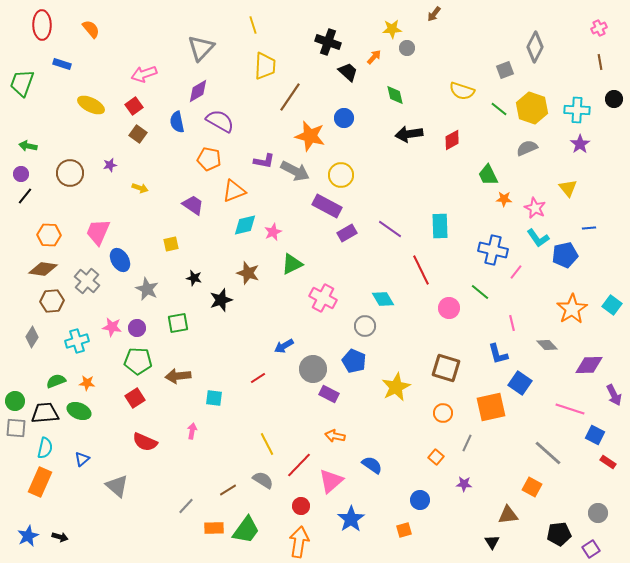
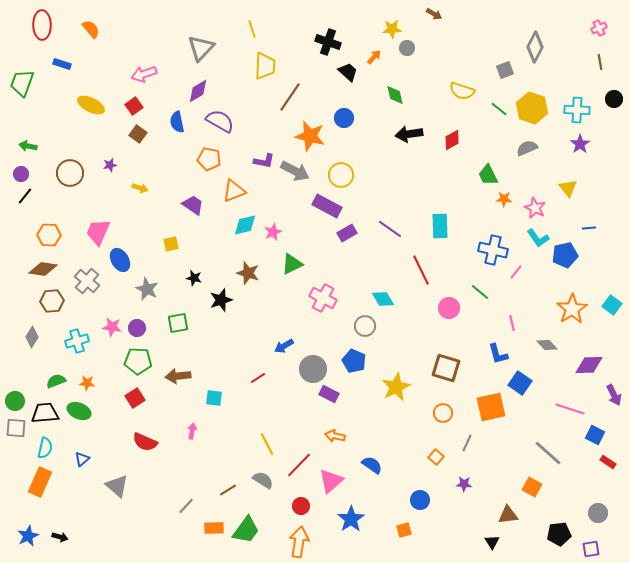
brown arrow at (434, 14): rotated 98 degrees counterclockwise
yellow line at (253, 25): moved 1 px left, 4 px down
purple square at (591, 549): rotated 24 degrees clockwise
